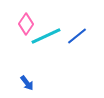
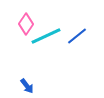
blue arrow: moved 3 px down
